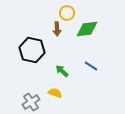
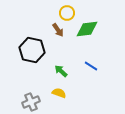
brown arrow: moved 1 px right, 1 px down; rotated 32 degrees counterclockwise
green arrow: moved 1 px left
yellow semicircle: moved 4 px right
gray cross: rotated 12 degrees clockwise
